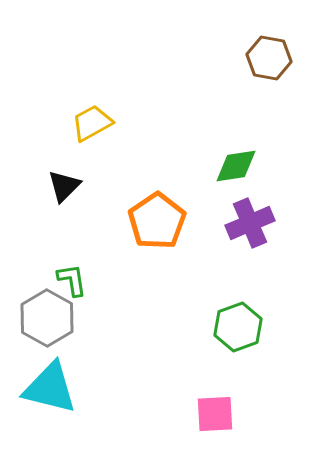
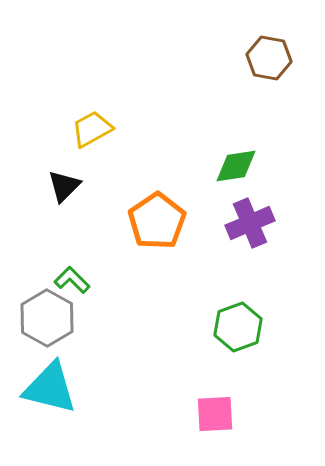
yellow trapezoid: moved 6 px down
green L-shape: rotated 36 degrees counterclockwise
